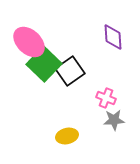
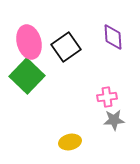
pink ellipse: rotated 32 degrees clockwise
green square: moved 17 px left, 12 px down
black square: moved 4 px left, 24 px up
pink cross: moved 1 px right, 1 px up; rotated 30 degrees counterclockwise
yellow ellipse: moved 3 px right, 6 px down
